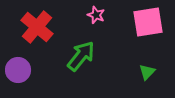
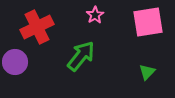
pink star: moved 1 px left; rotated 18 degrees clockwise
red cross: rotated 24 degrees clockwise
purple circle: moved 3 px left, 8 px up
